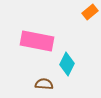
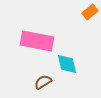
cyan diamond: rotated 40 degrees counterclockwise
brown semicircle: moved 1 px left, 2 px up; rotated 36 degrees counterclockwise
